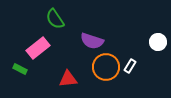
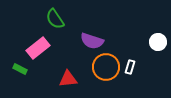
white rectangle: moved 1 px down; rotated 16 degrees counterclockwise
